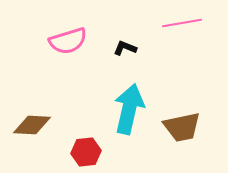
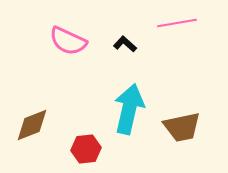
pink line: moved 5 px left
pink semicircle: rotated 42 degrees clockwise
black L-shape: moved 4 px up; rotated 20 degrees clockwise
brown diamond: rotated 24 degrees counterclockwise
red hexagon: moved 3 px up
